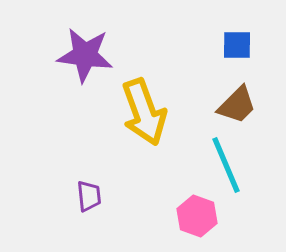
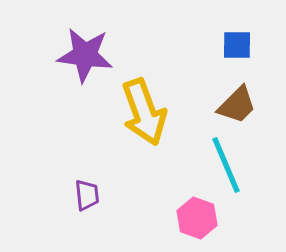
purple trapezoid: moved 2 px left, 1 px up
pink hexagon: moved 2 px down
